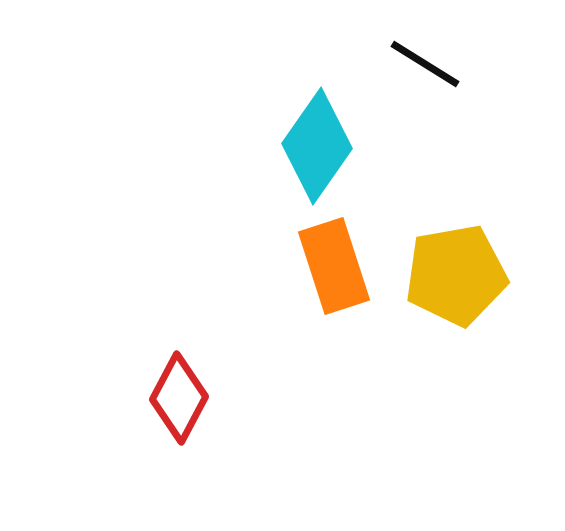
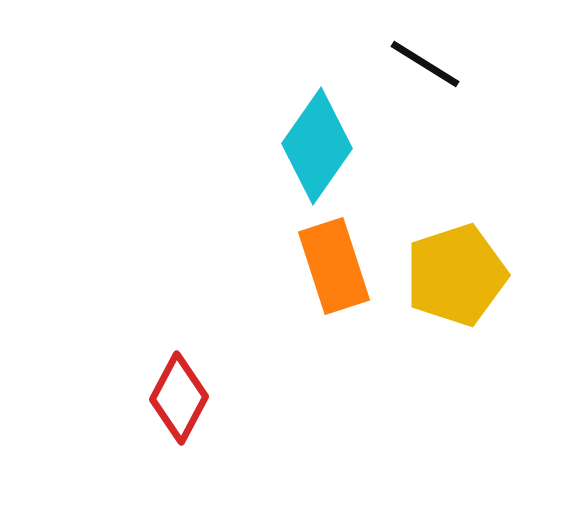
yellow pentagon: rotated 8 degrees counterclockwise
